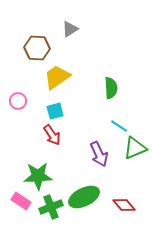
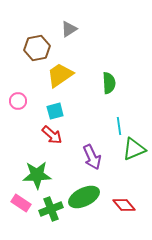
gray triangle: moved 1 px left
brown hexagon: rotated 15 degrees counterclockwise
yellow trapezoid: moved 3 px right, 2 px up
green semicircle: moved 2 px left, 5 px up
cyan line: rotated 48 degrees clockwise
red arrow: rotated 15 degrees counterclockwise
green triangle: moved 1 px left, 1 px down
purple arrow: moved 7 px left, 3 px down
green star: moved 1 px left, 1 px up
pink rectangle: moved 2 px down
green cross: moved 2 px down
